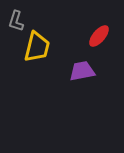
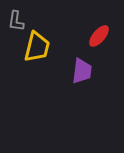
gray L-shape: rotated 10 degrees counterclockwise
purple trapezoid: rotated 108 degrees clockwise
